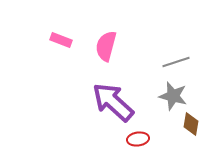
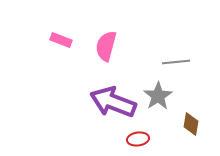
gray line: rotated 12 degrees clockwise
gray star: moved 15 px left; rotated 24 degrees clockwise
purple arrow: rotated 21 degrees counterclockwise
